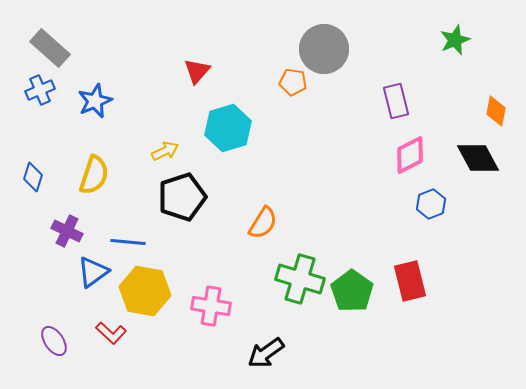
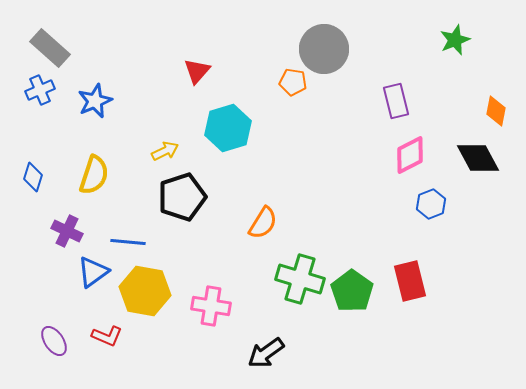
red L-shape: moved 4 px left, 3 px down; rotated 20 degrees counterclockwise
